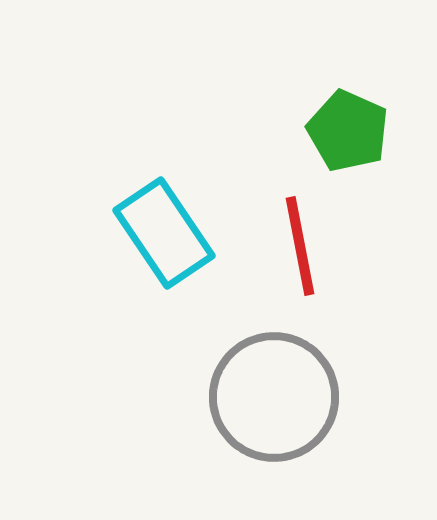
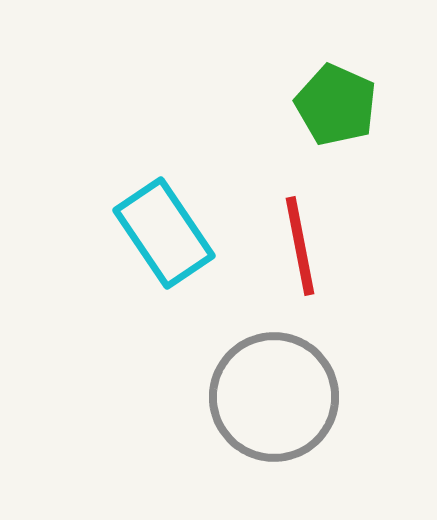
green pentagon: moved 12 px left, 26 px up
